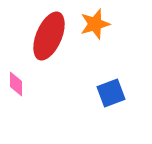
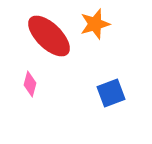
red ellipse: rotated 69 degrees counterclockwise
pink diamond: moved 14 px right; rotated 15 degrees clockwise
